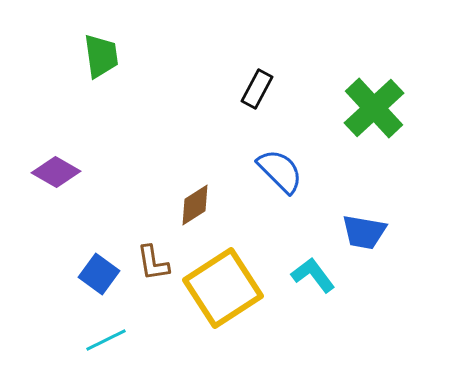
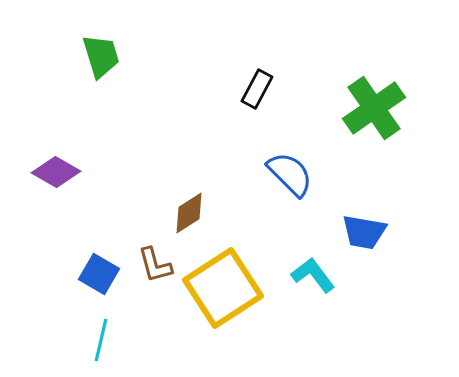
green trapezoid: rotated 9 degrees counterclockwise
green cross: rotated 8 degrees clockwise
blue semicircle: moved 10 px right, 3 px down
brown diamond: moved 6 px left, 8 px down
brown L-shape: moved 2 px right, 2 px down; rotated 6 degrees counterclockwise
blue square: rotated 6 degrees counterclockwise
cyan line: moved 5 px left; rotated 51 degrees counterclockwise
